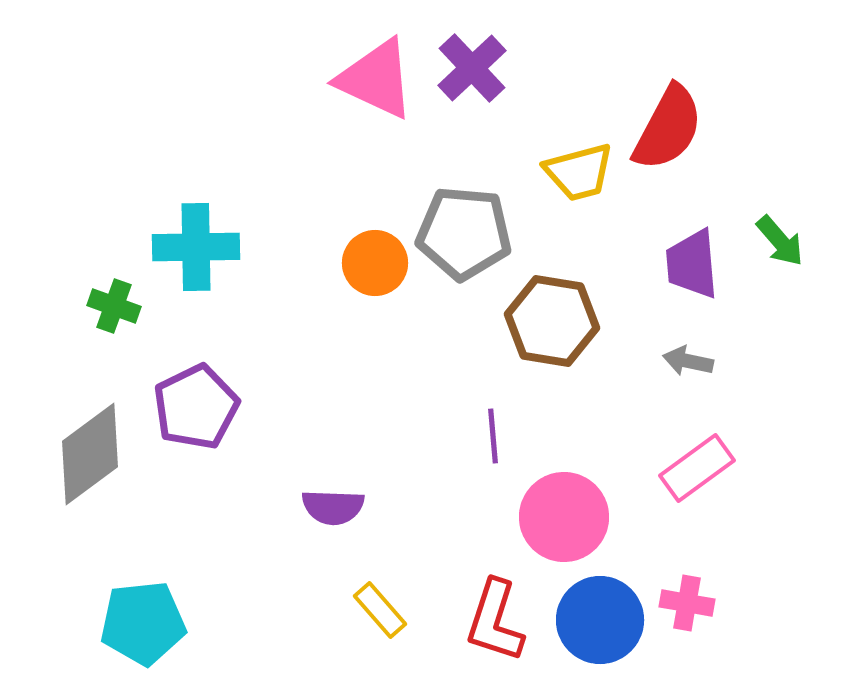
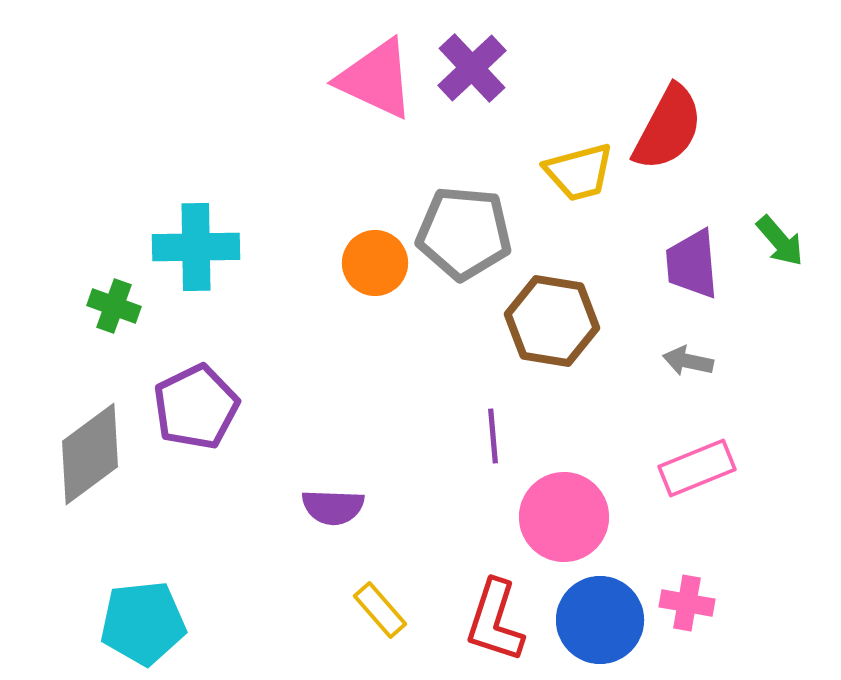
pink rectangle: rotated 14 degrees clockwise
